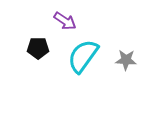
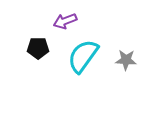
purple arrow: rotated 125 degrees clockwise
